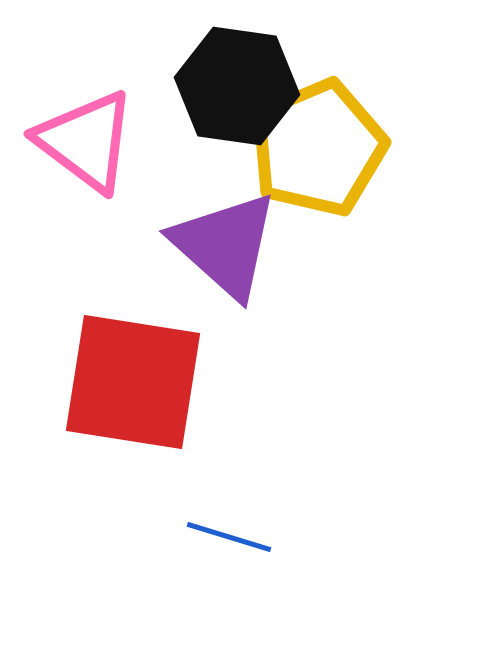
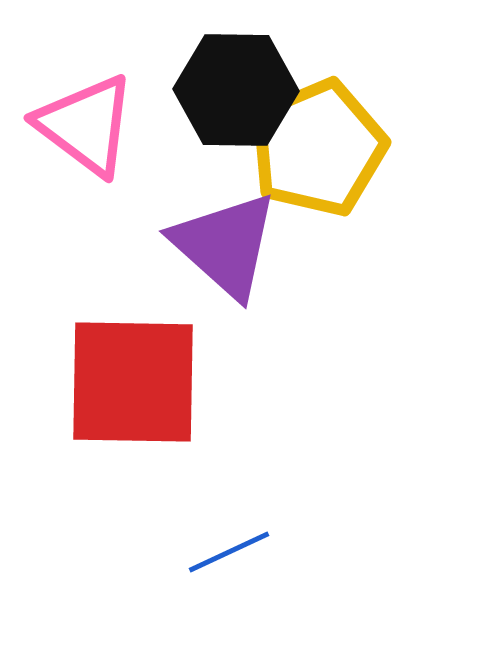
black hexagon: moved 1 px left, 4 px down; rotated 7 degrees counterclockwise
pink triangle: moved 16 px up
red square: rotated 8 degrees counterclockwise
blue line: moved 15 px down; rotated 42 degrees counterclockwise
